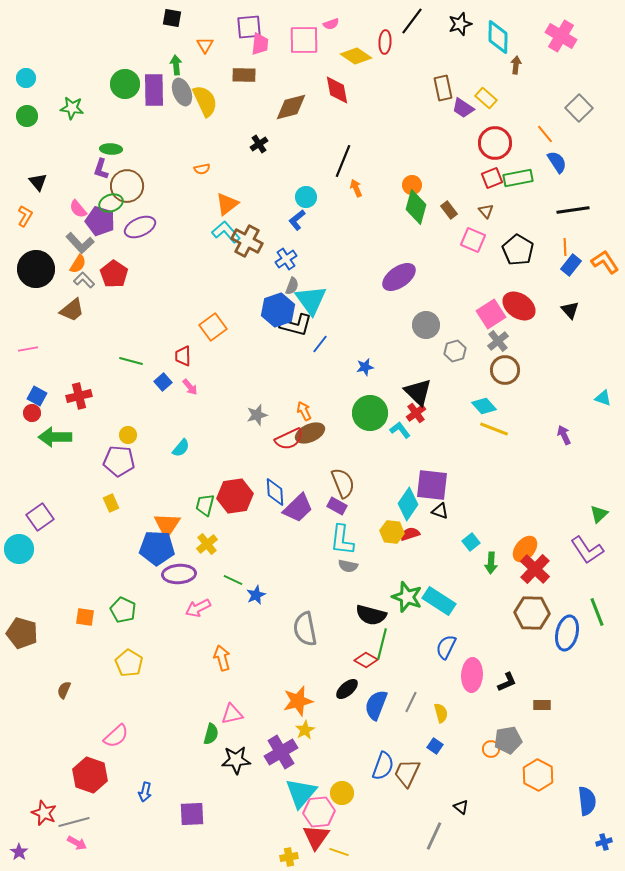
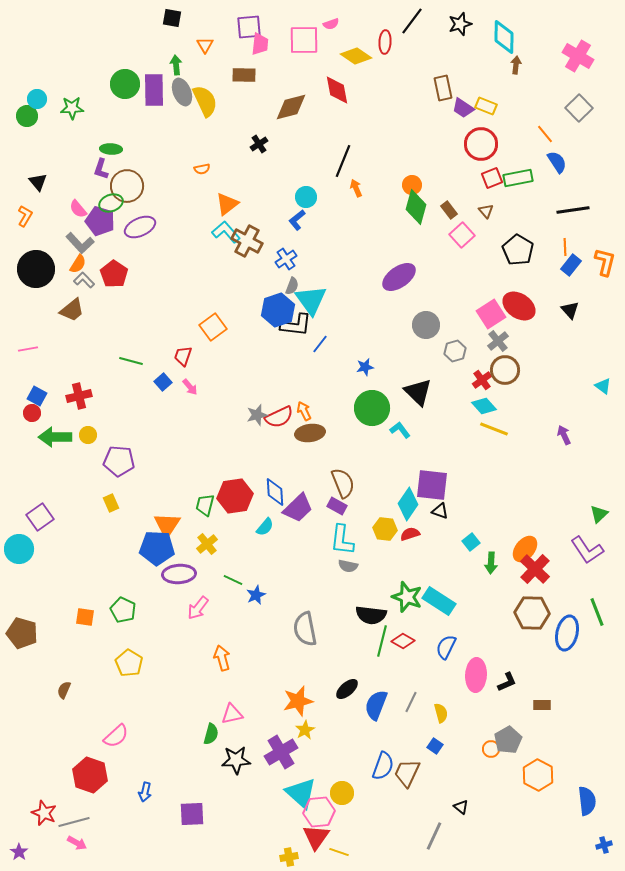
pink cross at (561, 36): moved 17 px right, 20 px down
cyan diamond at (498, 37): moved 6 px right
cyan circle at (26, 78): moved 11 px right, 21 px down
yellow rectangle at (486, 98): moved 8 px down; rotated 20 degrees counterclockwise
green star at (72, 108): rotated 10 degrees counterclockwise
red circle at (495, 143): moved 14 px left, 1 px down
pink square at (473, 240): moved 11 px left, 5 px up; rotated 25 degrees clockwise
orange L-shape at (605, 262): rotated 48 degrees clockwise
black L-shape at (296, 325): rotated 8 degrees counterclockwise
red trapezoid at (183, 356): rotated 20 degrees clockwise
cyan triangle at (603, 398): moved 12 px up; rotated 18 degrees clockwise
green circle at (370, 413): moved 2 px right, 5 px up
red cross at (416, 413): moved 66 px right, 33 px up
brown ellipse at (310, 433): rotated 16 degrees clockwise
yellow circle at (128, 435): moved 40 px left
red semicircle at (289, 439): moved 10 px left, 22 px up
cyan semicircle at (181, 448): moved 84 px right, 79 px down
yellow hexagon at (392, 532): moved 7 px left, 3 px up
pink arrow at (198, 608): rotated 25 degrees counterclockwise
black semicircle at (371, 615): rotated 8 degrees counterclockwise
green line at (382, 644): moved 3 px up
red diamond at (366, 660): moved 37 px right, 19 px up
pink ellipse at (472, 675): moved 4 px right
gray pentagon at (508, 740): rotated 20 degrees counterclockwise
cyan triangle at (301, 793): rotated 28 degrees counterclockwise
blue cross at (604, 842): moved 3 px down
